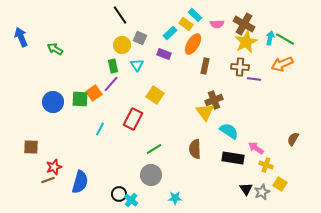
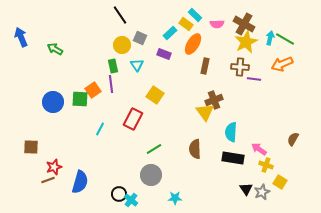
purple line at (111, 84): rotated 48 degrees counterclockwise
orange square at (94, 93): moved 1 px left, 3 px up
cyan semicircle at (229, 131): moved 2 px right, 1 px down; rotated 120 degrees counterclockwise
pink arrow at (256, 148): moved 3 px right, 1 px down
yellow square at (280, 184): moved 2 px up
